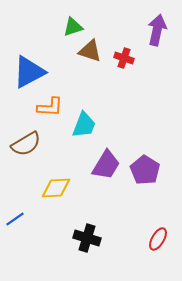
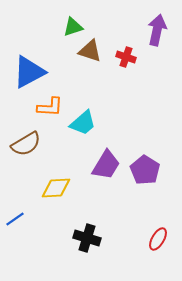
red cross: moved 2 px right, 1 px up
cyan trapezoid: moved 1 px left, 2 px up; rotated 28 degrees clockwise
